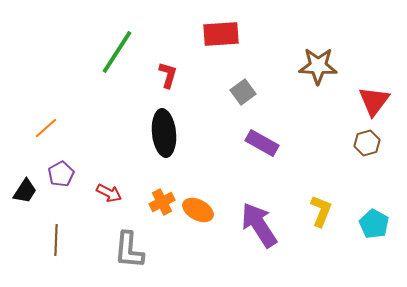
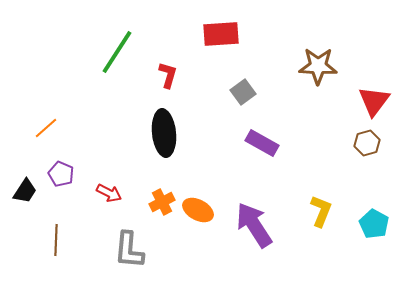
purple pentagon: rotated 20 degrees counterclockwise
purple arrow: moved 5 px left
